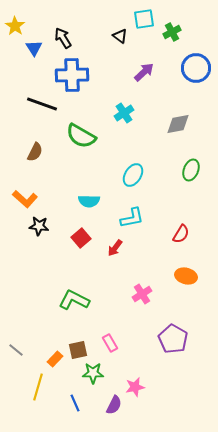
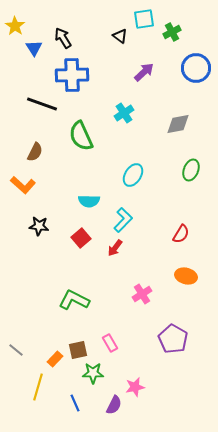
green semicircle: rotated 36 degrees clockwise
orange L-shape: moved 2 px left, 14 px up
cyan L-shape: moved 9 px left, 2 px down; rotated 35 degrees counterclockwise
